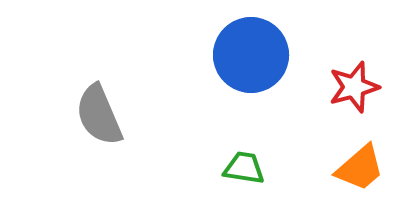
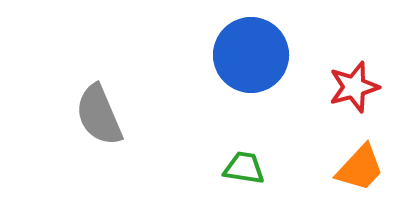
orange trapezoid: rotated 6 degrees counterclockwise
